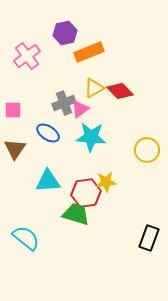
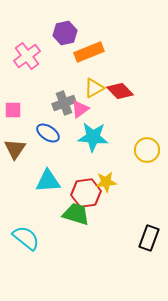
cyan star: moved 2 px right
